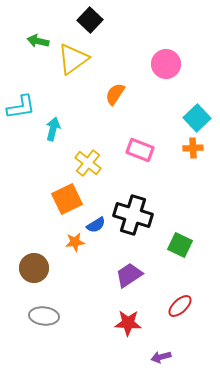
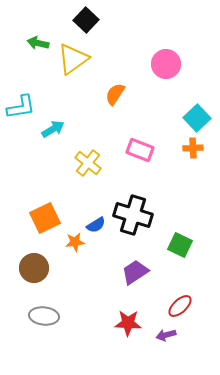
black square: moved 4 px left
green arrow: moved 2 px down
cyan arrow: rotated 45 degrees clockwise
orange square: moved 22 px left, 19 px down
purple trapezoid: moved 6 px right, 3 px up
purple arrow: moved 5 px right, 22 px up
